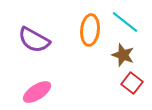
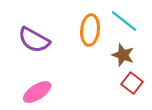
cyan line: moved 1 px left, 1 px up
